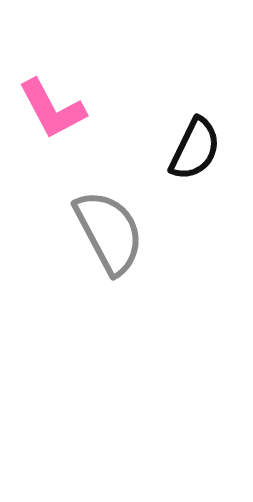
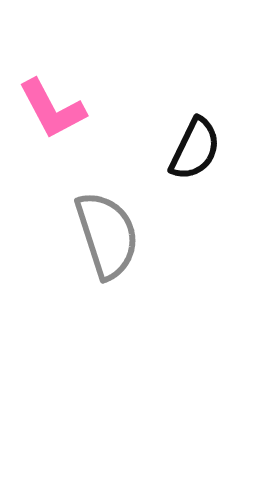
gray semicircle: moved 2 px left, 3 px down; rotated 10 degrees clockwise
